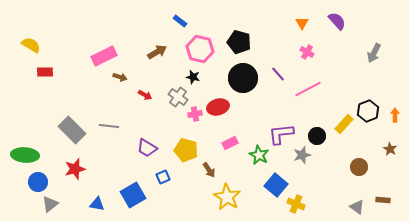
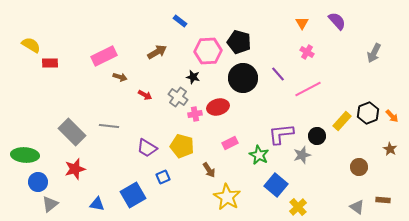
pink hexagon at (200, 49): moved 8 px right, 2 px down; rotated 16 degrees counterclockwise
red rectangle at (45, 72): moved 5 px right, 9 px up
black hexagon at (368, 111): moved 2 px down
orange arrow at (395, 115): moved 3 px left, 1 px down; rotated 136 degrees clockwise
yellow rectangle at (344, 124): moved 2 px left, 3 px up
gray rectangle at (72, 130): moved 2 px down
yellow pentagon at (186, 150): moved 4 px left, 4 px up
yellow cross at (296, 204): moved 2 px right, 3 px down; rotated 24 degrees clockwise
